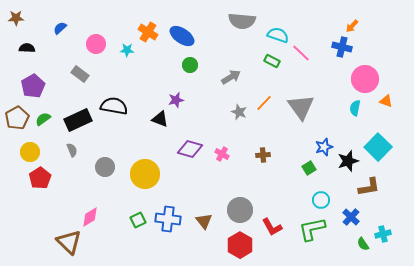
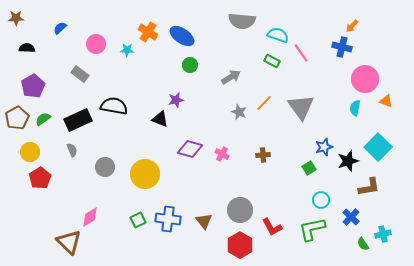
pink line at (301, 53): rotated 12 degrees clockwise
